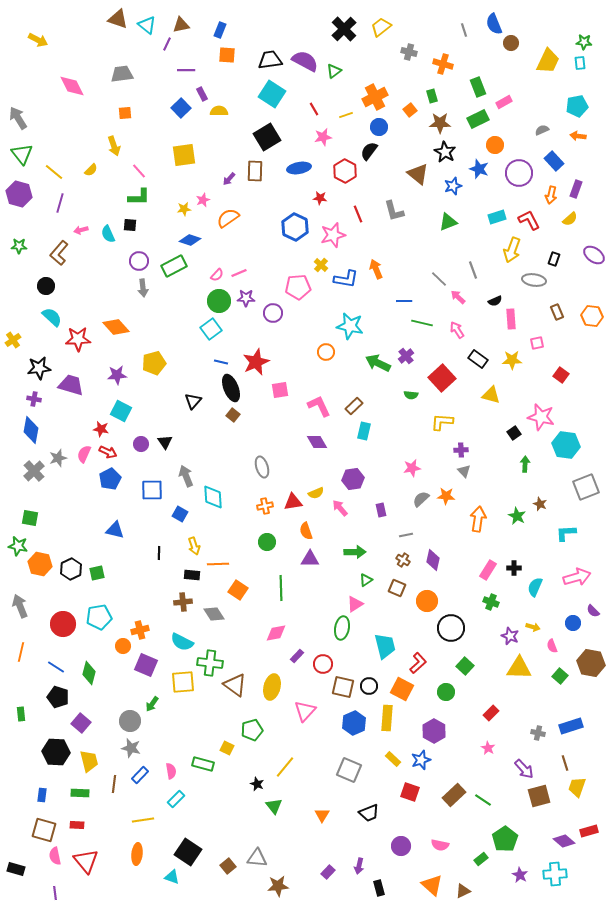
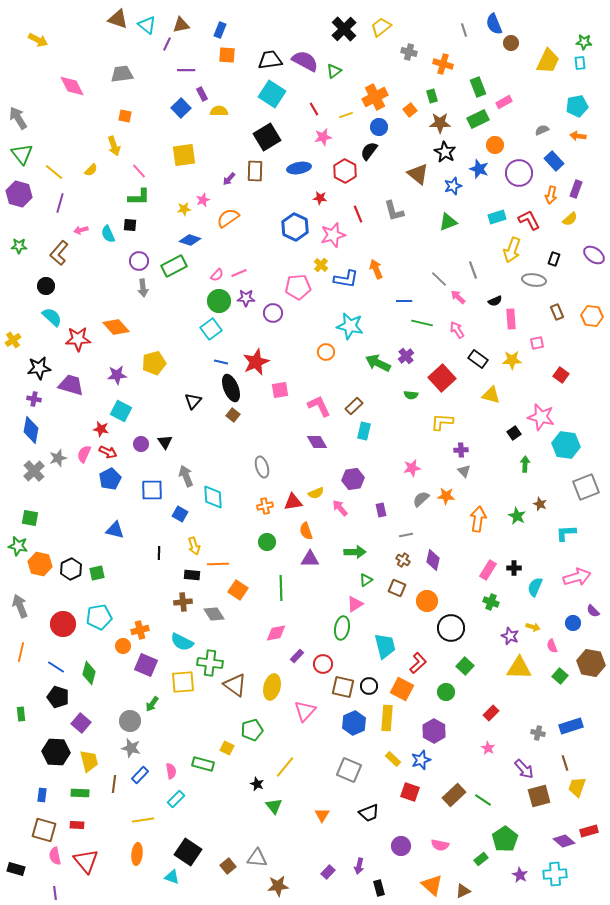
orange square at (125, 113): moved 3 px down; rotated 16 degrees clockwise
